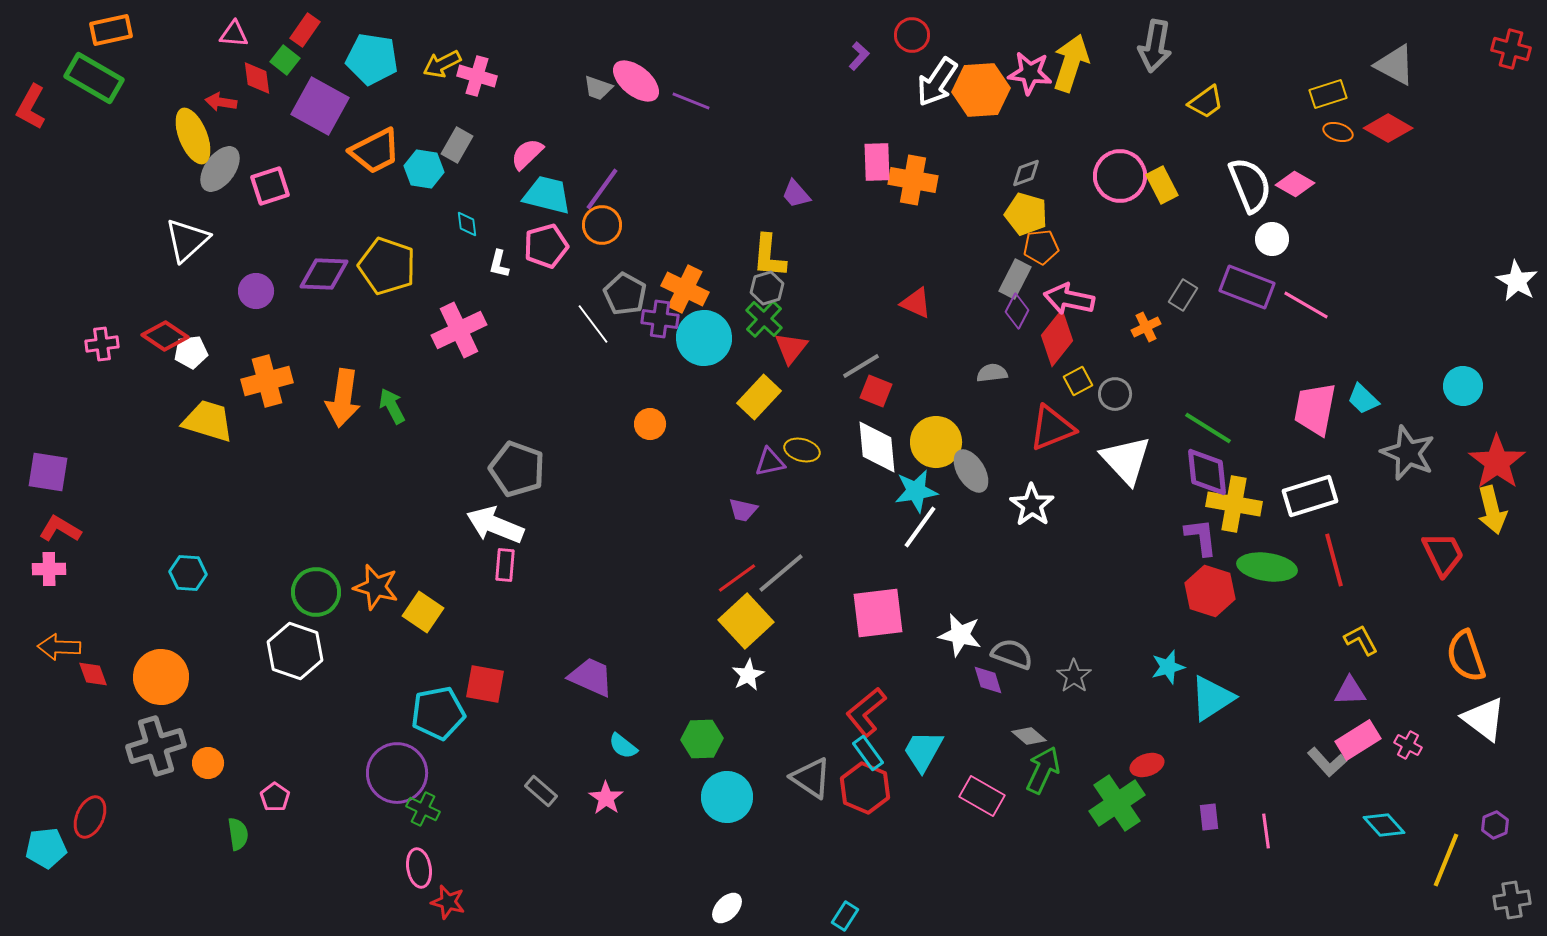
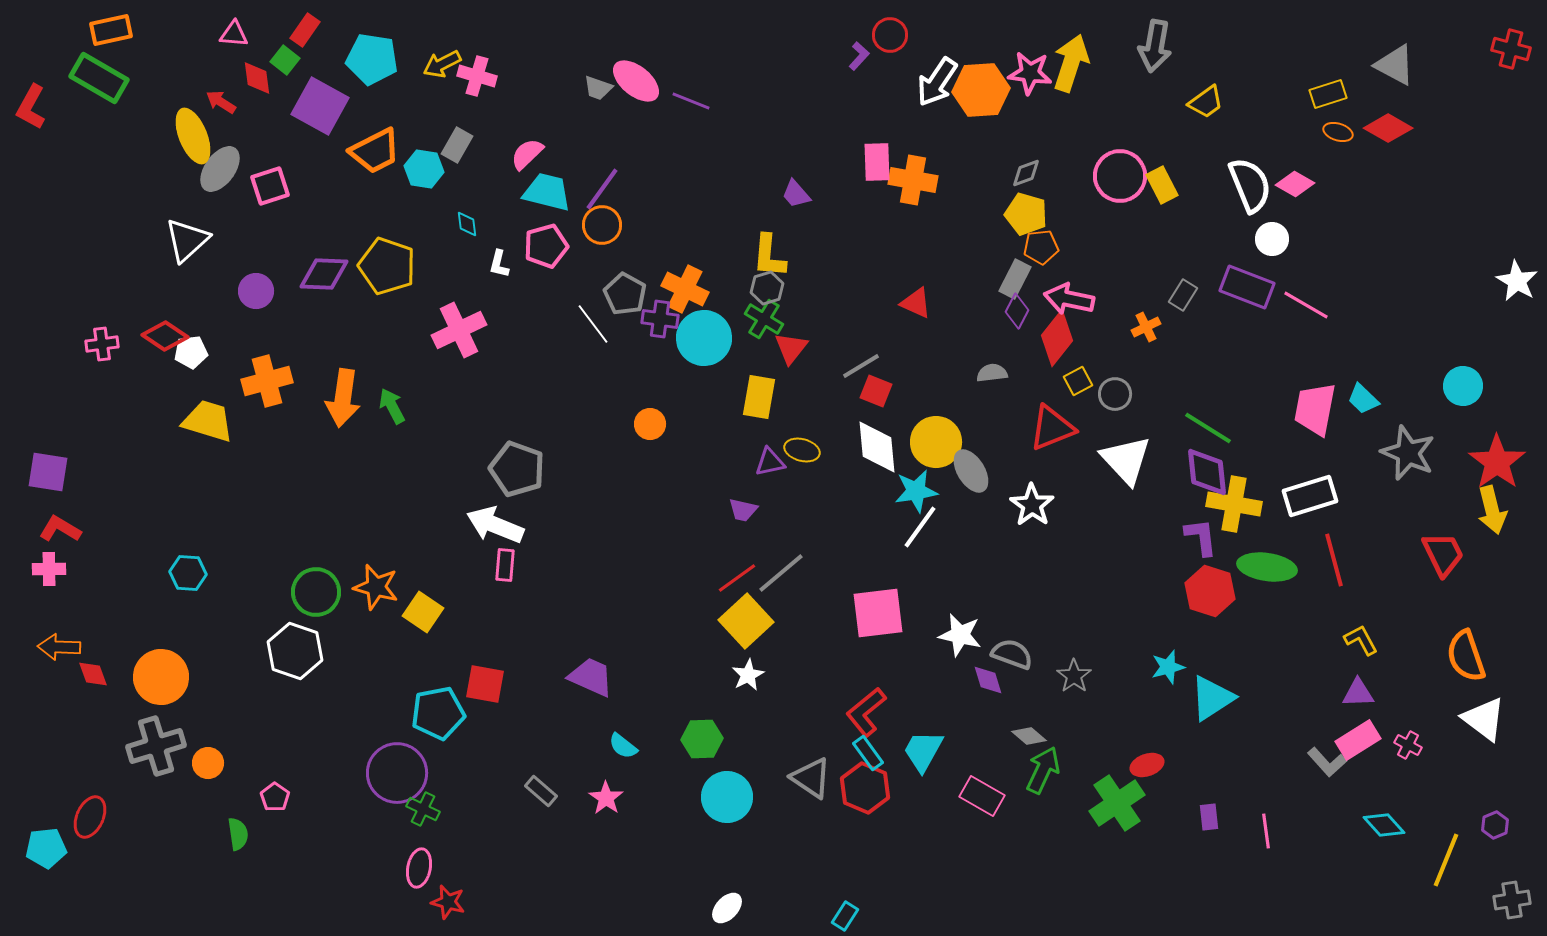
red circle at (912, 35): moved 22 px left
green rectangle at (94, 78): moved 5 px right
red arrow at (221, 102): rotated 24 degrees clockwise
cyan trapezoid at (547, 195): moved 3 px up
green cross at (764, 319): rotated 12 degrees counterclockwise
yellow rectangle at (759, 397): rotated 33 degrees counterclockwise
purple triangle at (1350, 691): moved 8 px right, 2 px down
pink ellipse at (419, 868): rotated 21 degrees clockwise
